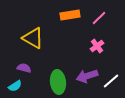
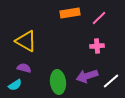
orange rectangle: moved 2 px up
yellow triangle: moved 7 px left, 3 px down
pink cross: rotated 32 degrees clockwise
cyan semicircle: moved 1 px up
